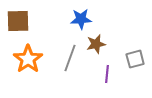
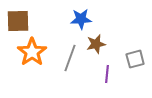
orange star: moved 4 px right, 7 px up
